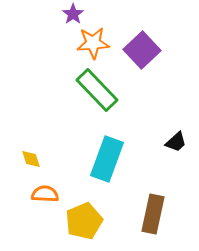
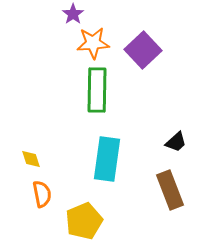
purple square: moved 1 px right
green rectangle: rotated 45 degrees clockwise
cyan rectangle: rotated 12 degrees counterclockwise
orange semicircle: moved 3 px left; rotated 76 degrees clockwise
brown rectangle: moved 17 px right, 24 px up; rotated 33 degrees counterclockwise
